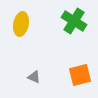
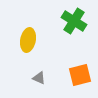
yellow ellipse: moved 7 px right, 16 px down
gray triangle: moved 5 px right, 1 px down
